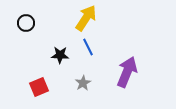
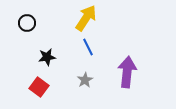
black circle: moved 1 px right
black star: moved 13 px left, 2 px down; rotated 12 degrees counterclockwise
purple arrow: rotated 16 degrees counterclockwise
gray star: moved 2 px right, 3 px up
red square: rotated 30 degrees counterclockwise
